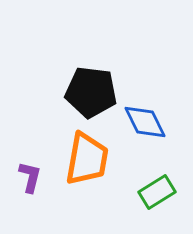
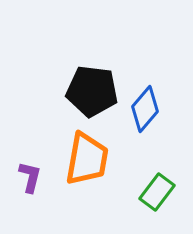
black pentagon: moved 1 px right, 1 px up
blue diamond: moved 13 px up; rotated 66 degrees clockwise
green rectangle: rotated 21 degrees counterclockwise
